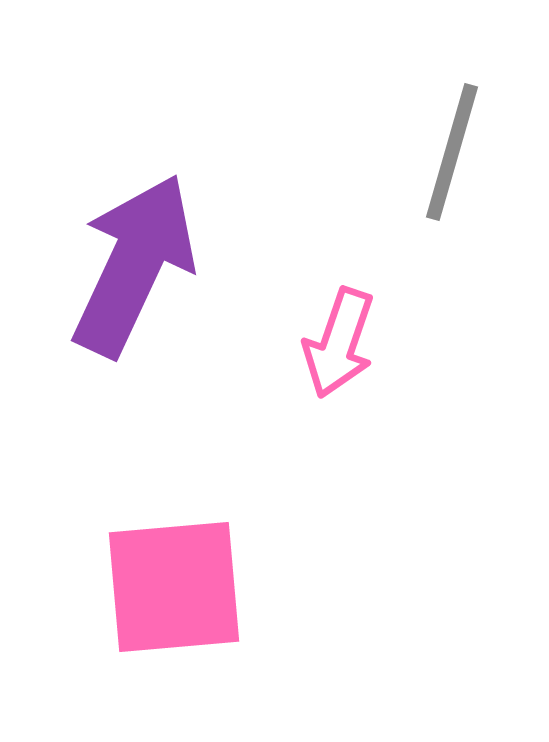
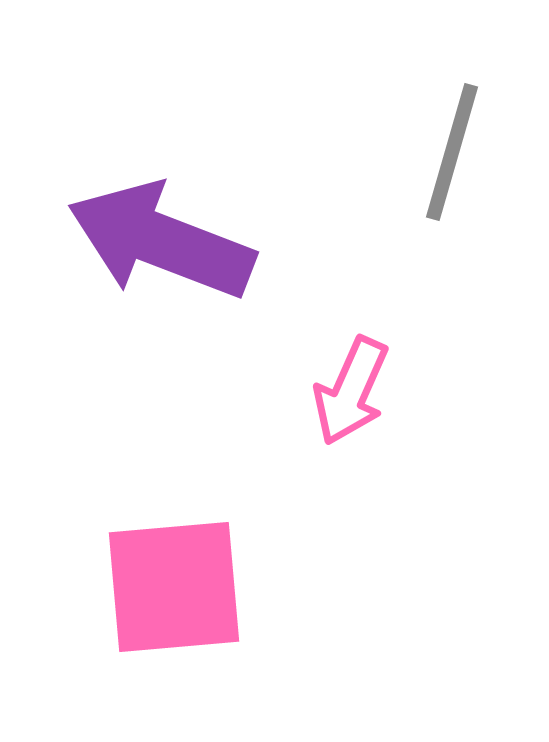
purple arrow: moved 27 px right, 24 px up; rotated 94 degrees counterclockwise
pink arrow: moved 12 px right, 48 px down; rotated 5 degrees clockwise
